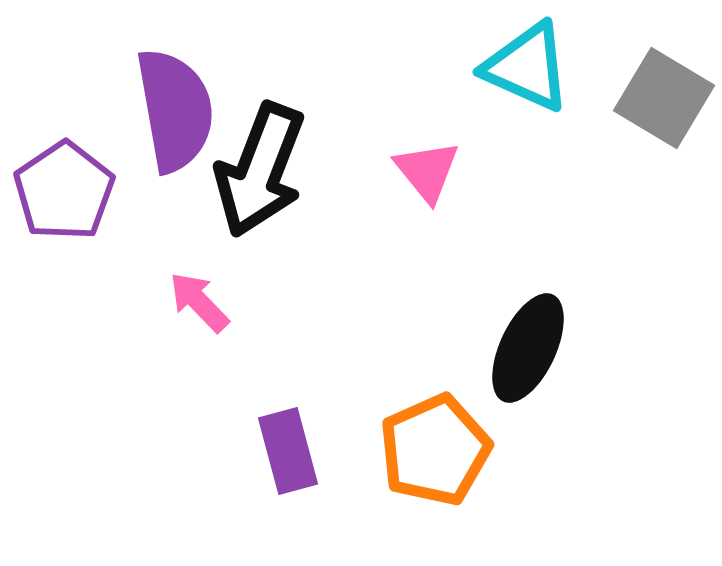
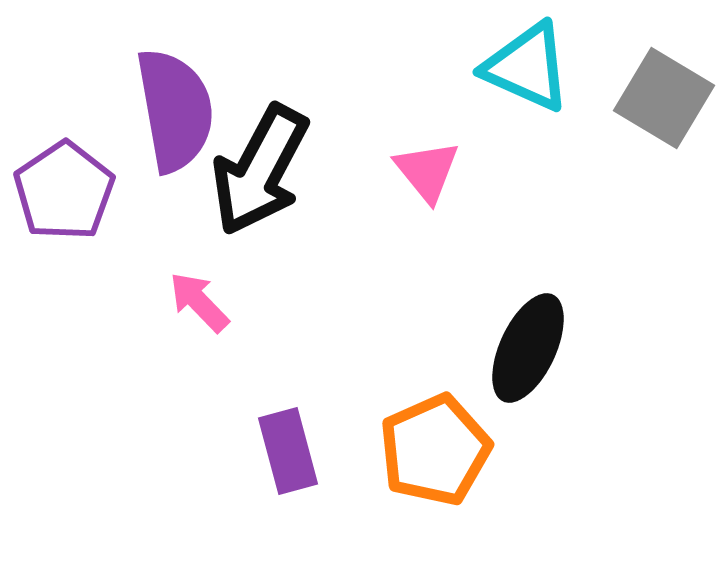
black arrow: rotated 7 degrees clockwise
